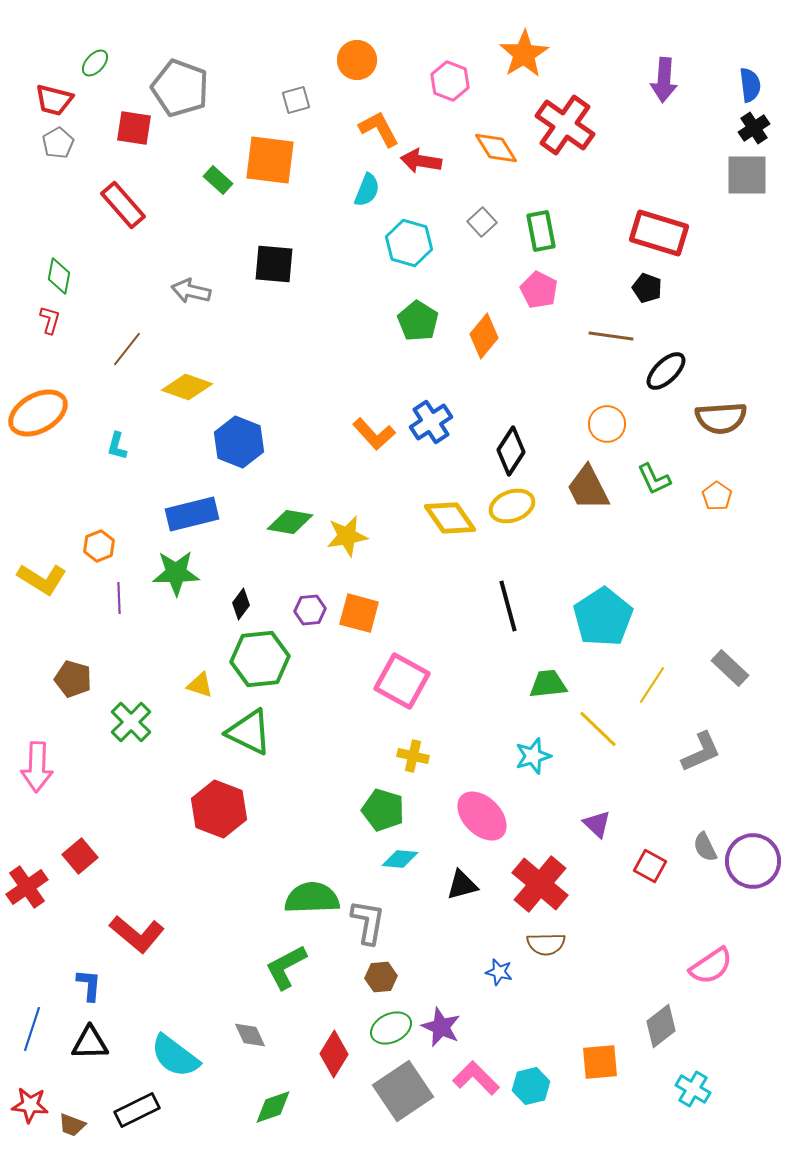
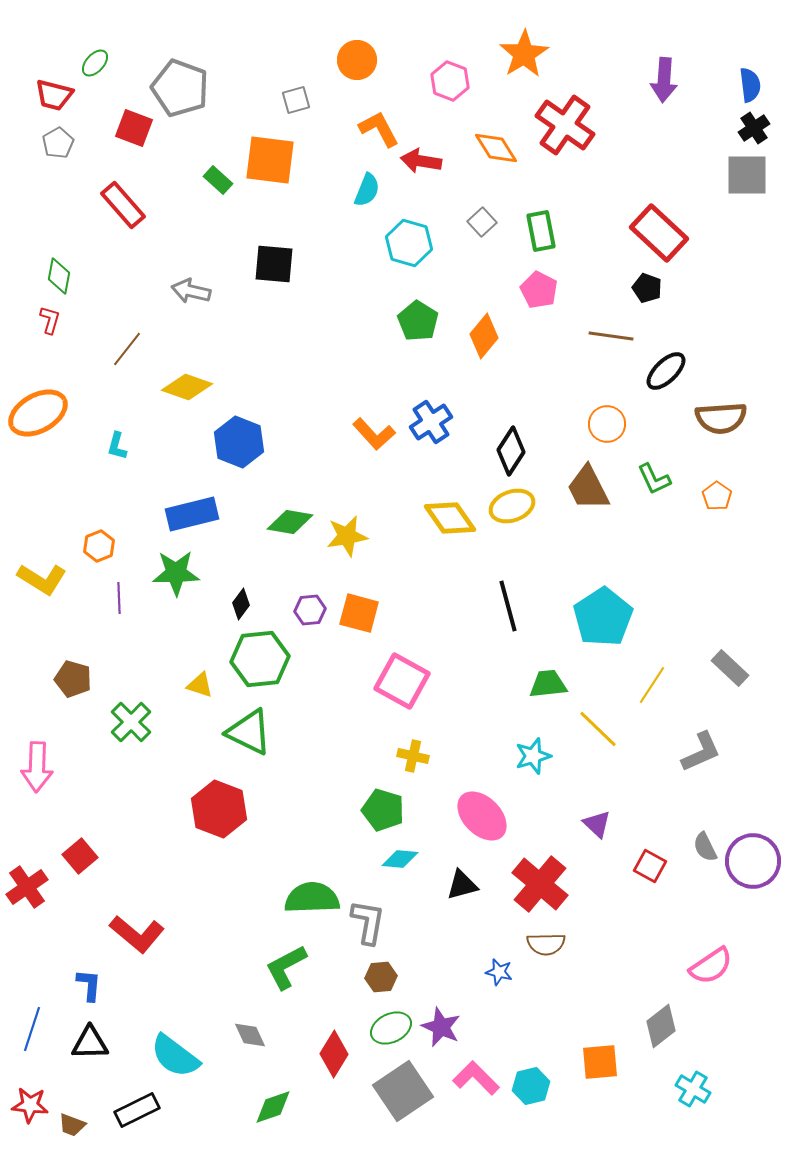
red trapezoid at (54, 100): moved 5 px up
red square at (134, 128): rotated 12 degrees clockwise
red rectangle at (659, 233): rotated 26 degrees clockwise
